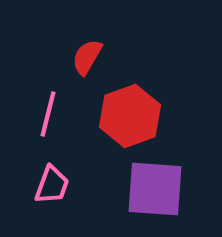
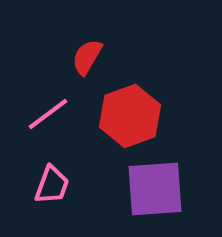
pink line: rotated 39 degrees clockwise
purple square: rotated 8 degrees counterclockwise
